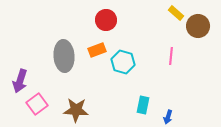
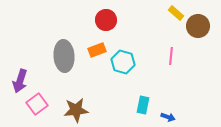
brown star: rotated 10 degrees counterclockwise
blue arrow: rotated 88 degrees counterclockwise
